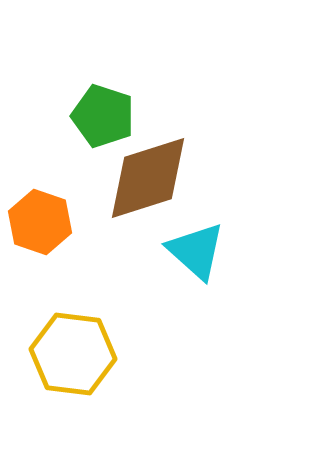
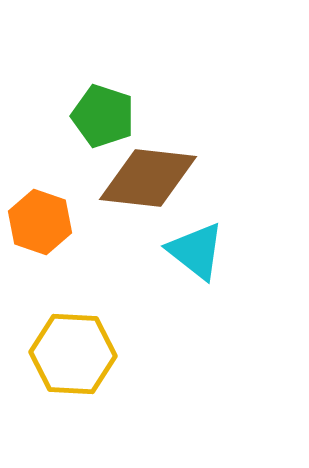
brown diamond: rotated 24 degrees clockwise
cyan triangle: rotated 4 degrees counterclockwise
yellow hexagon: rotated 4 degrees counterclockwise
